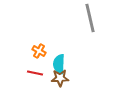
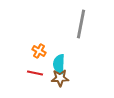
gray line: moved 9 px left, 6 px down; rotated 24 degrees clockwise
